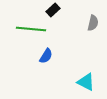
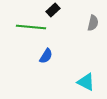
green line: moved 2 px up
